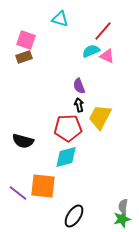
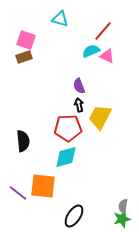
black semicircle: rotated 110 degrees counterclockwise
